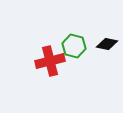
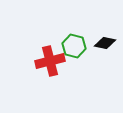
black diamond: moved 2 px left, 1 px up
